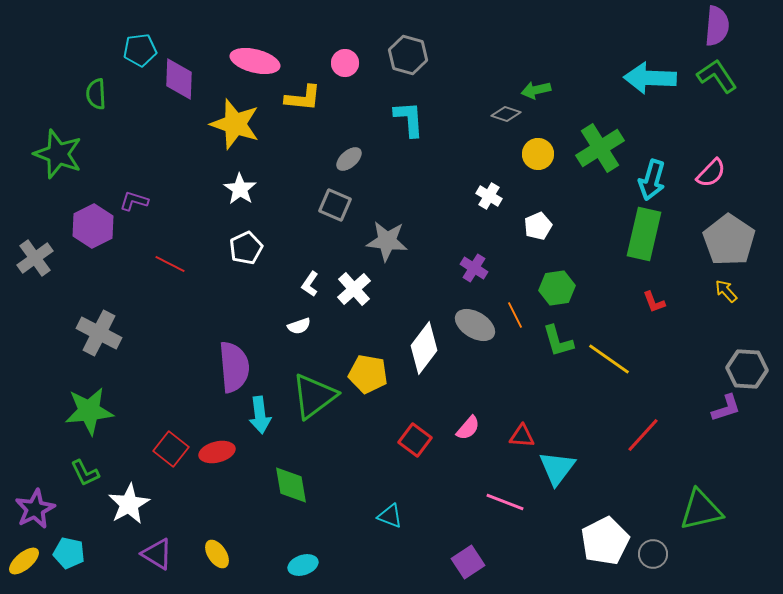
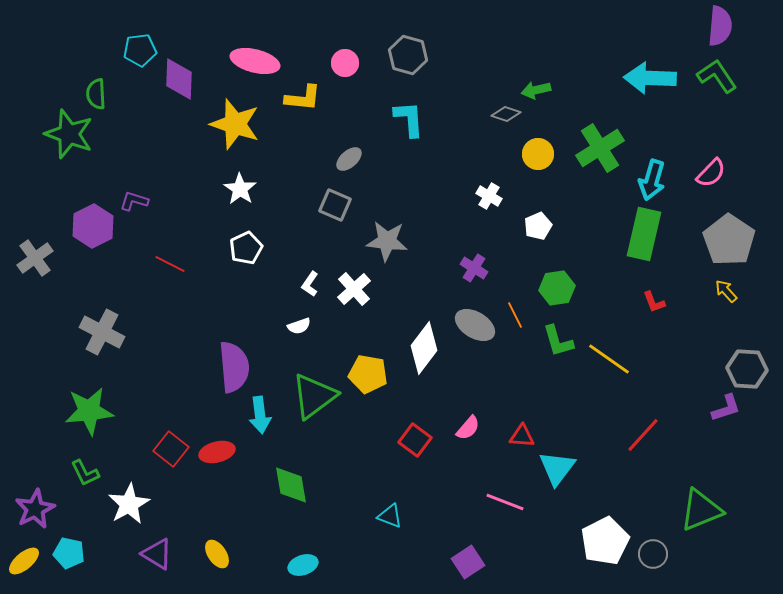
purple semicircle at (717, 26): moved 3 px right
green star at (58, 154): moved 11 px right, 20 px up
gray cross at (99, 333): moved 3 px right, 1 px up
green triangle at (701, 510): rotated 9 degrees counterclockwise
